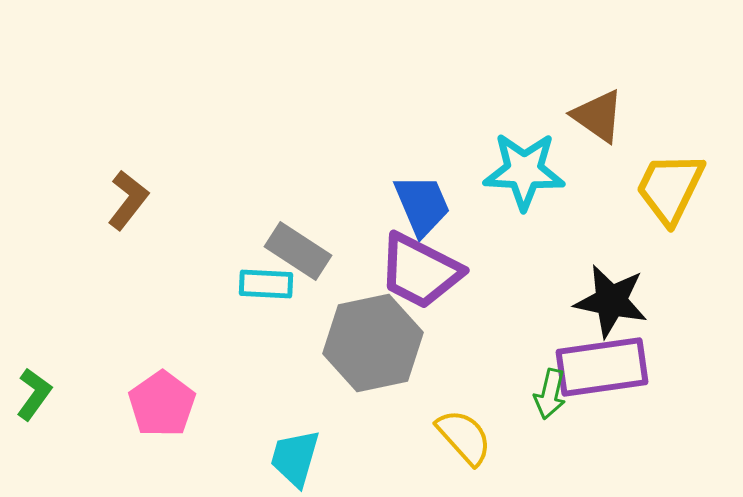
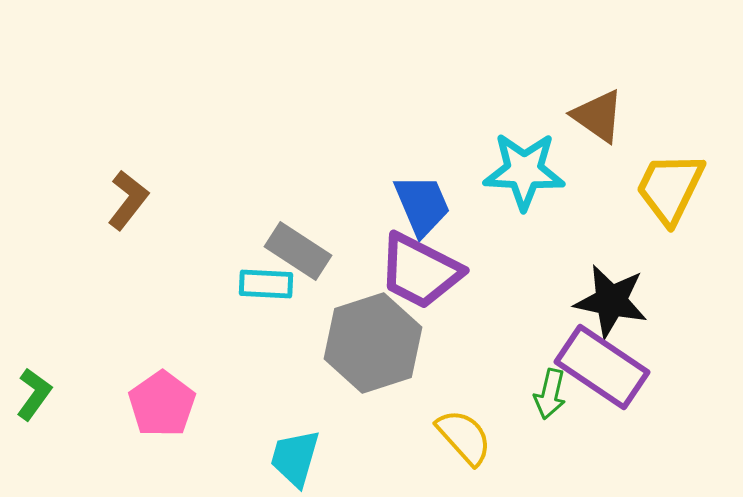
gray hexagon: rotated 6 degrees counterclockwise
purple rectangle: rotated 42 degrees clockwise
